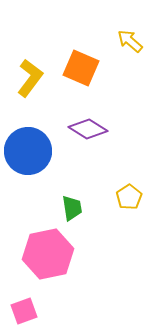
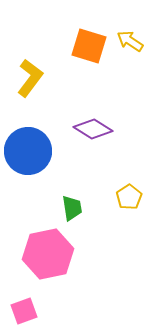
yellow arrow: rotated 8 degrees counterclockwise
orange square: moved 8 px right, 22 px up; rotated 6 degrees counterclockwise
purple diamond: moved 5 px right
